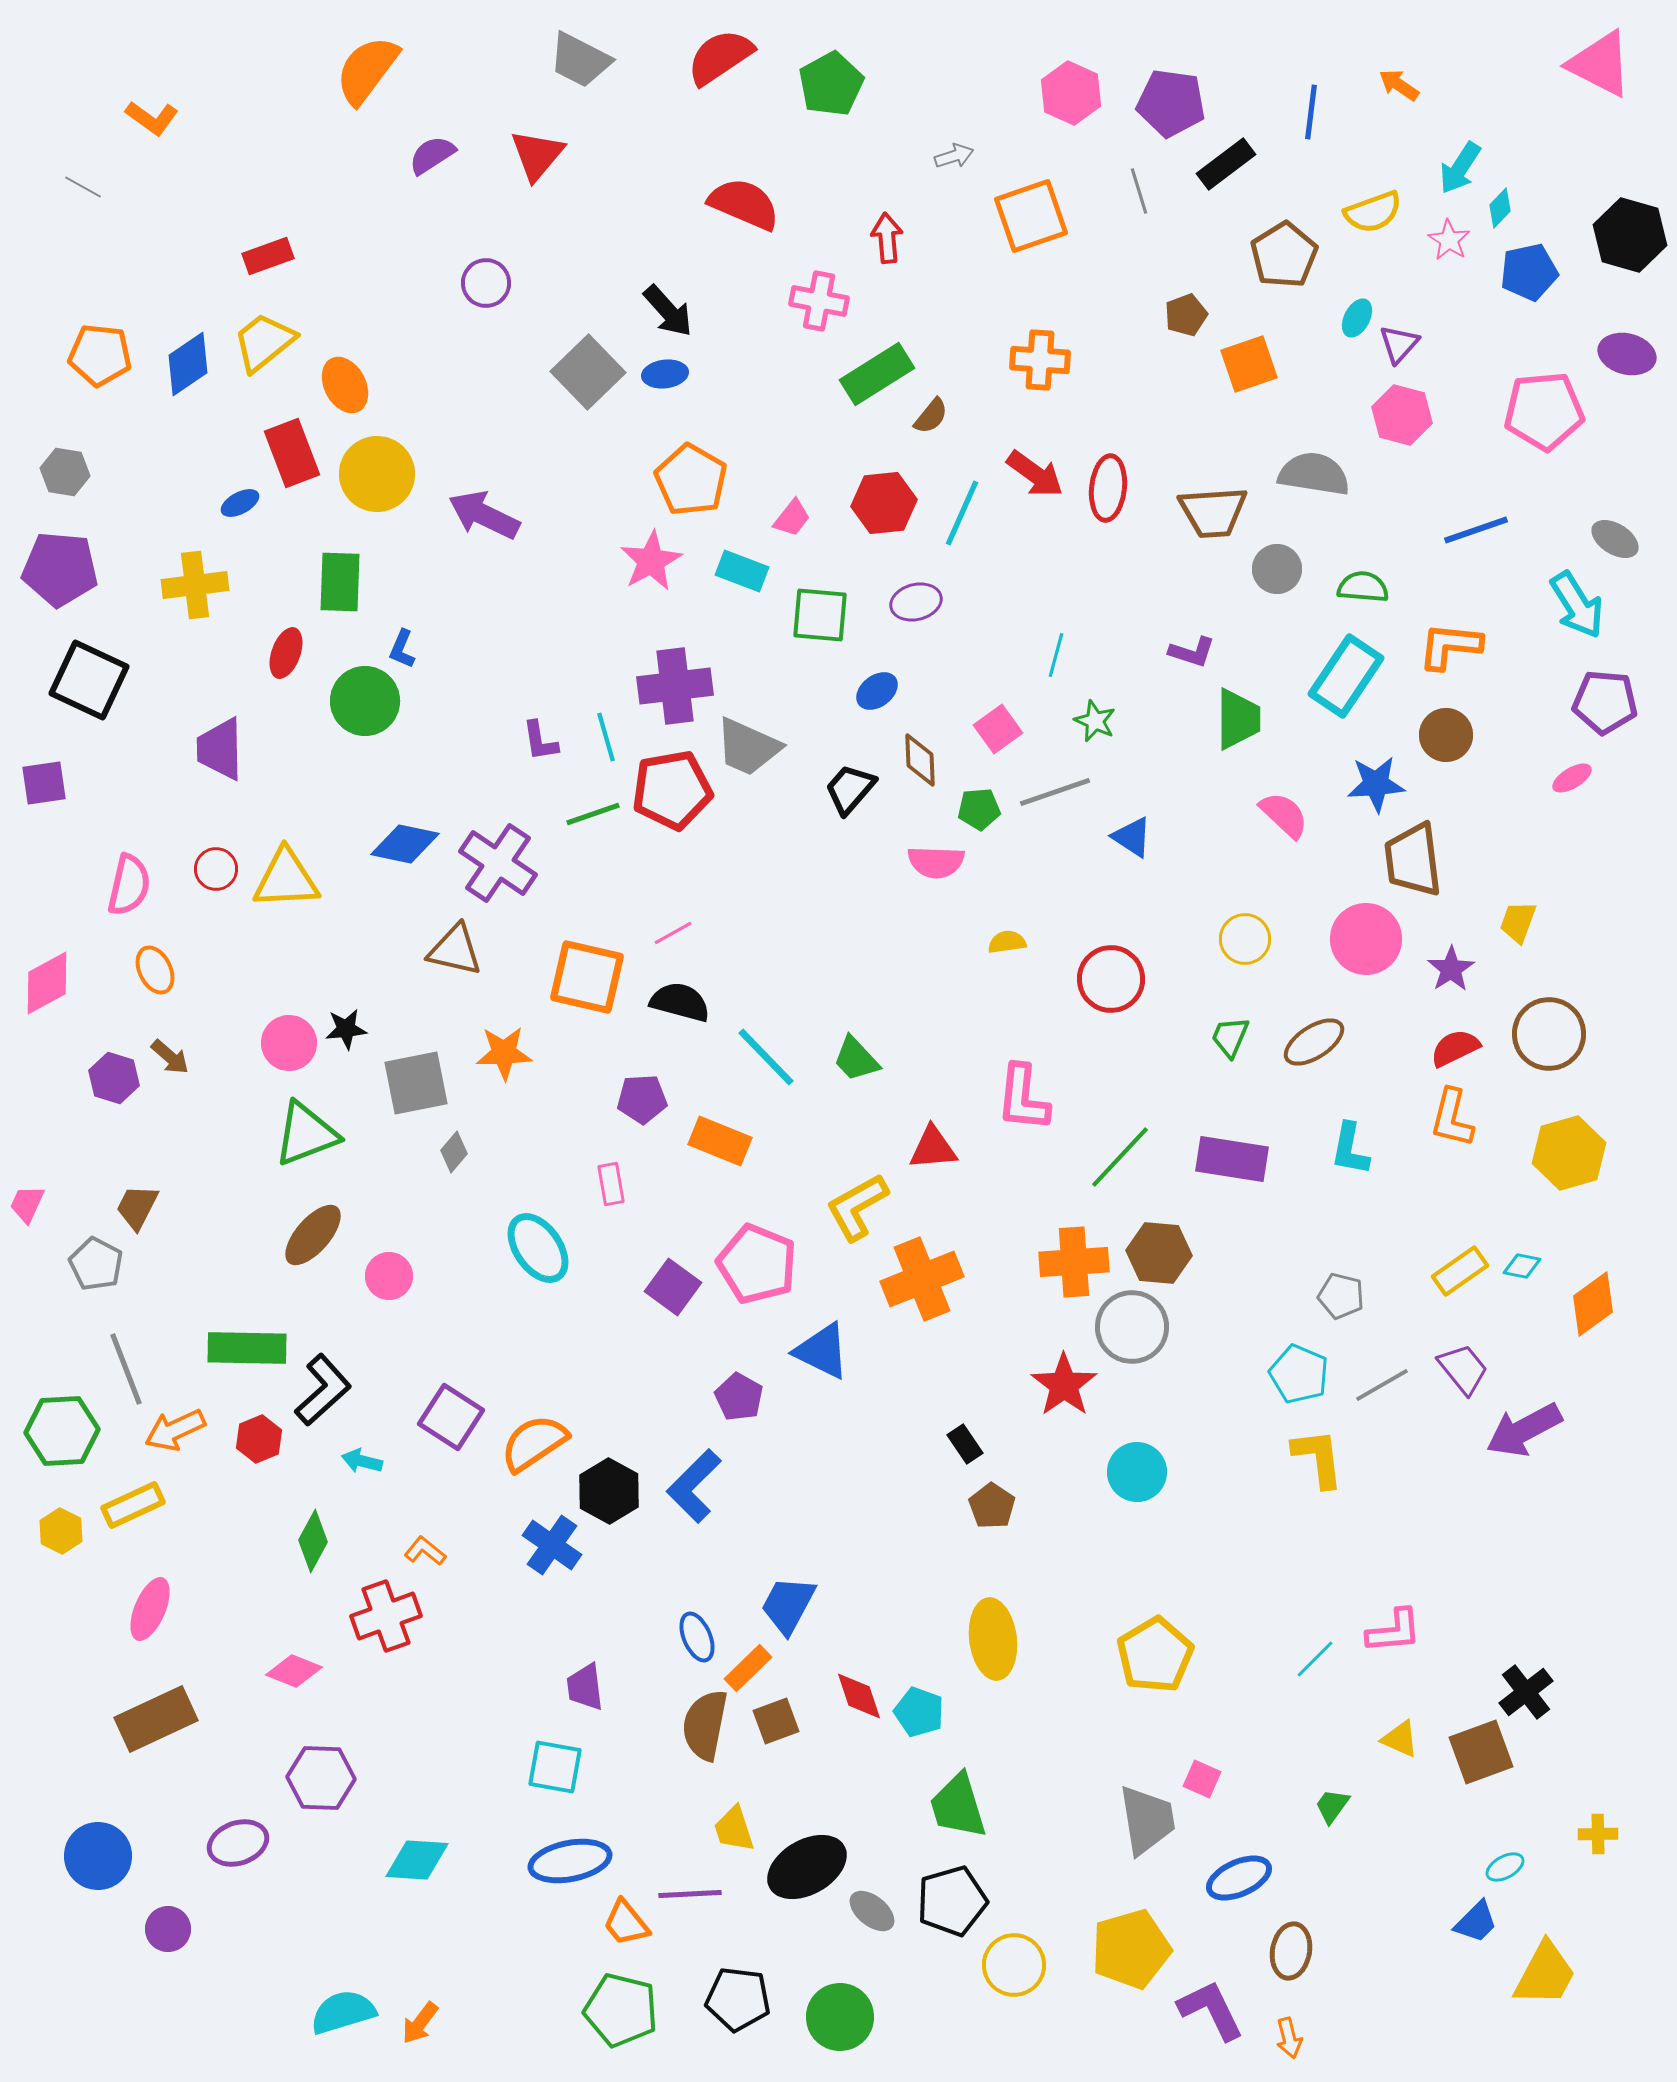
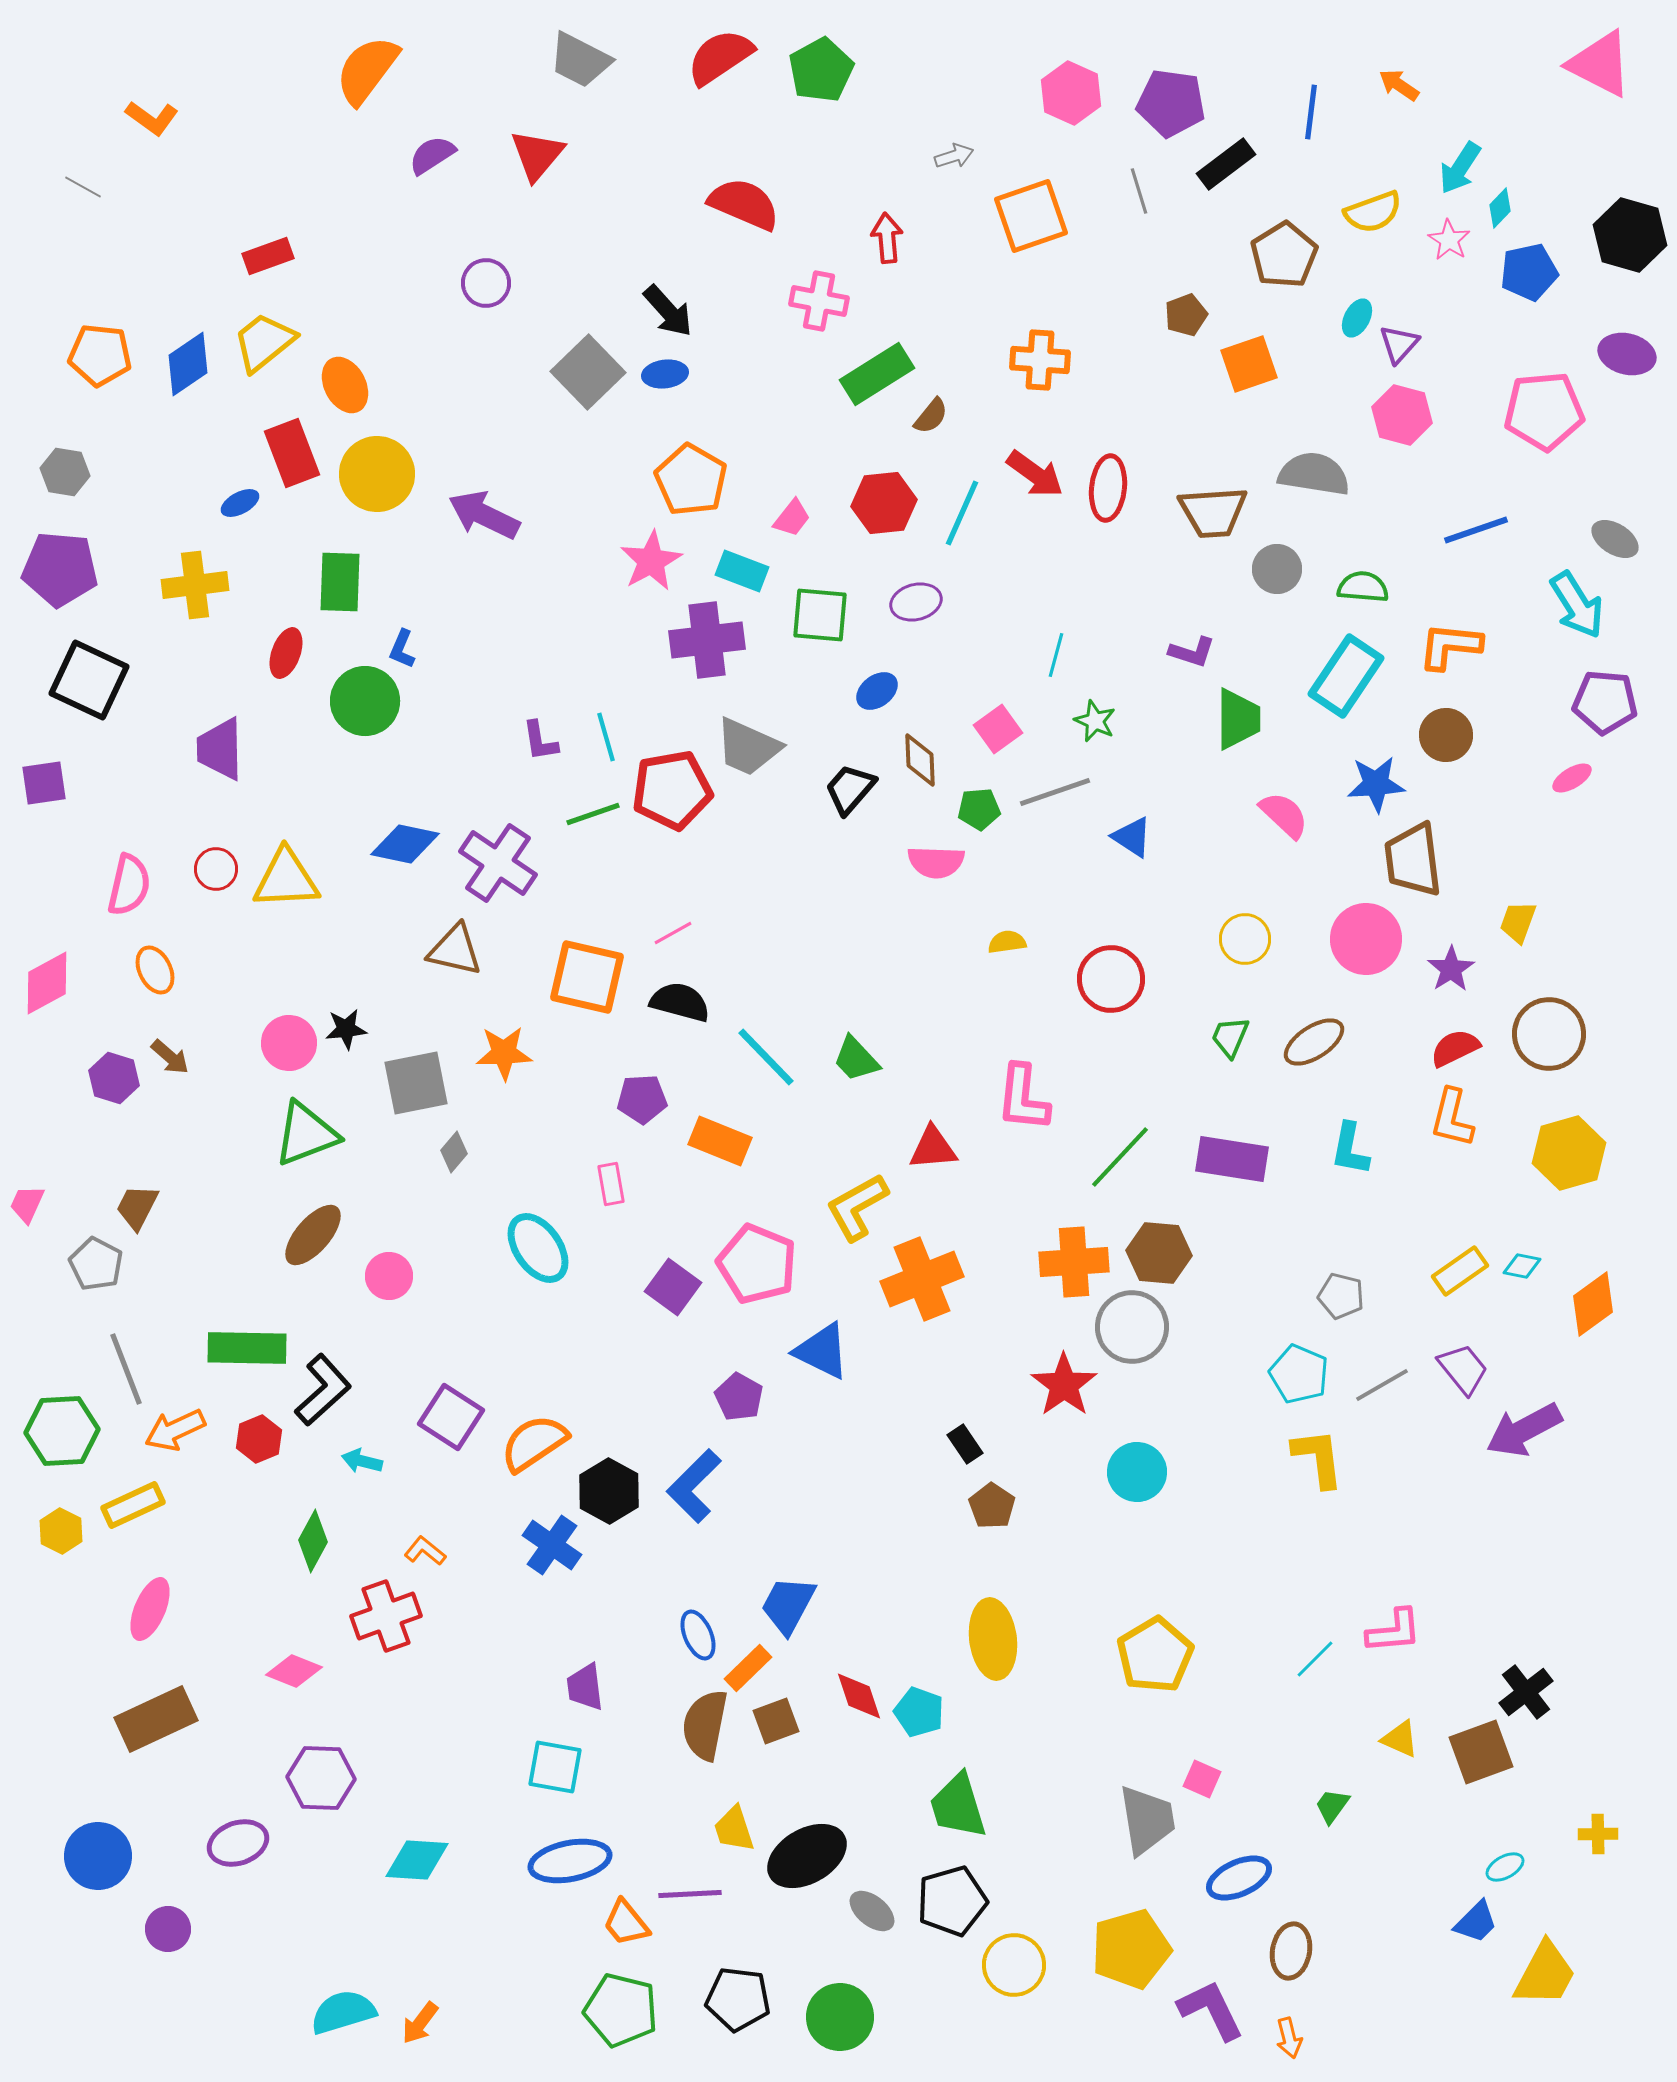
green pentagon at (831, 84): moved 10 px left, 14 px up
purple cross at (675, 686): moved 32 px right, 46 px up
blue ellipse at (697, 1637): moved 1 px right, 2 px up
black ellipse at (807, 1867): moved 11 px up
